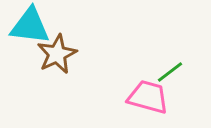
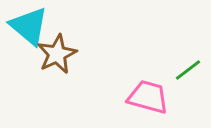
cyan triangle: moved 1 px left; rotated 33 degrees clockwise
green line: moved 18 px right, 2 px up
